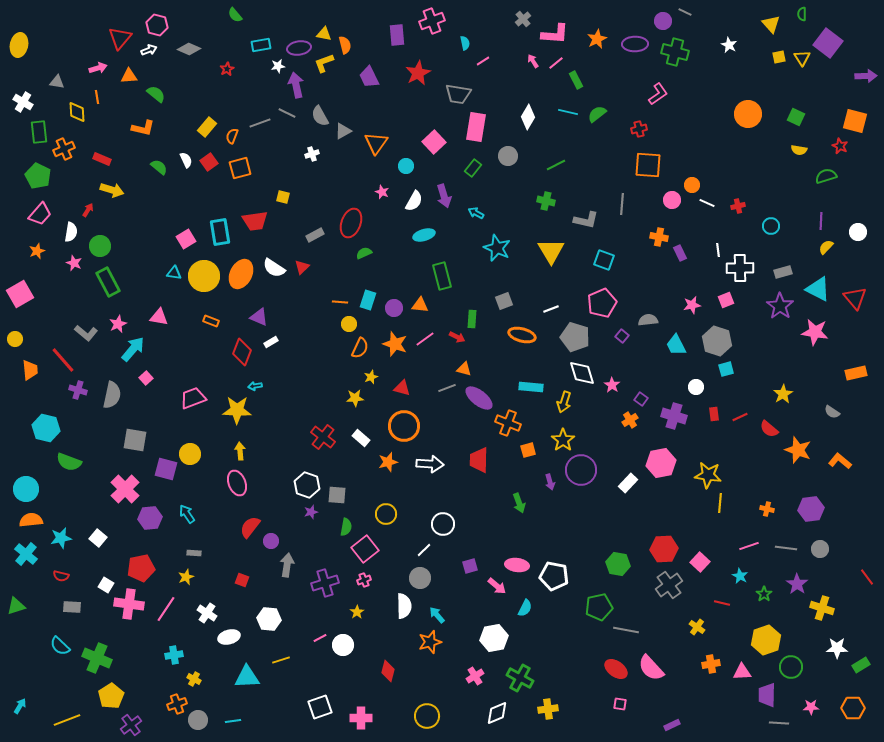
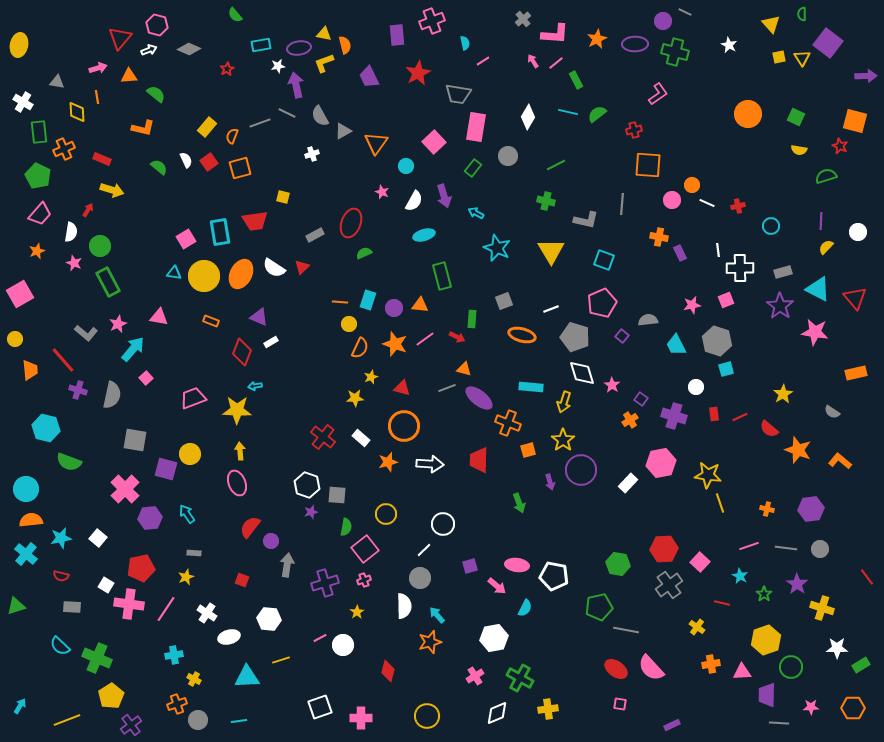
red cross at (639, 129): moved 5 px left, 1 px down
yellow line at (720, 503): rotated 24 degrees counterclockwise
cyan line at (233, 721): moved 6 px right
